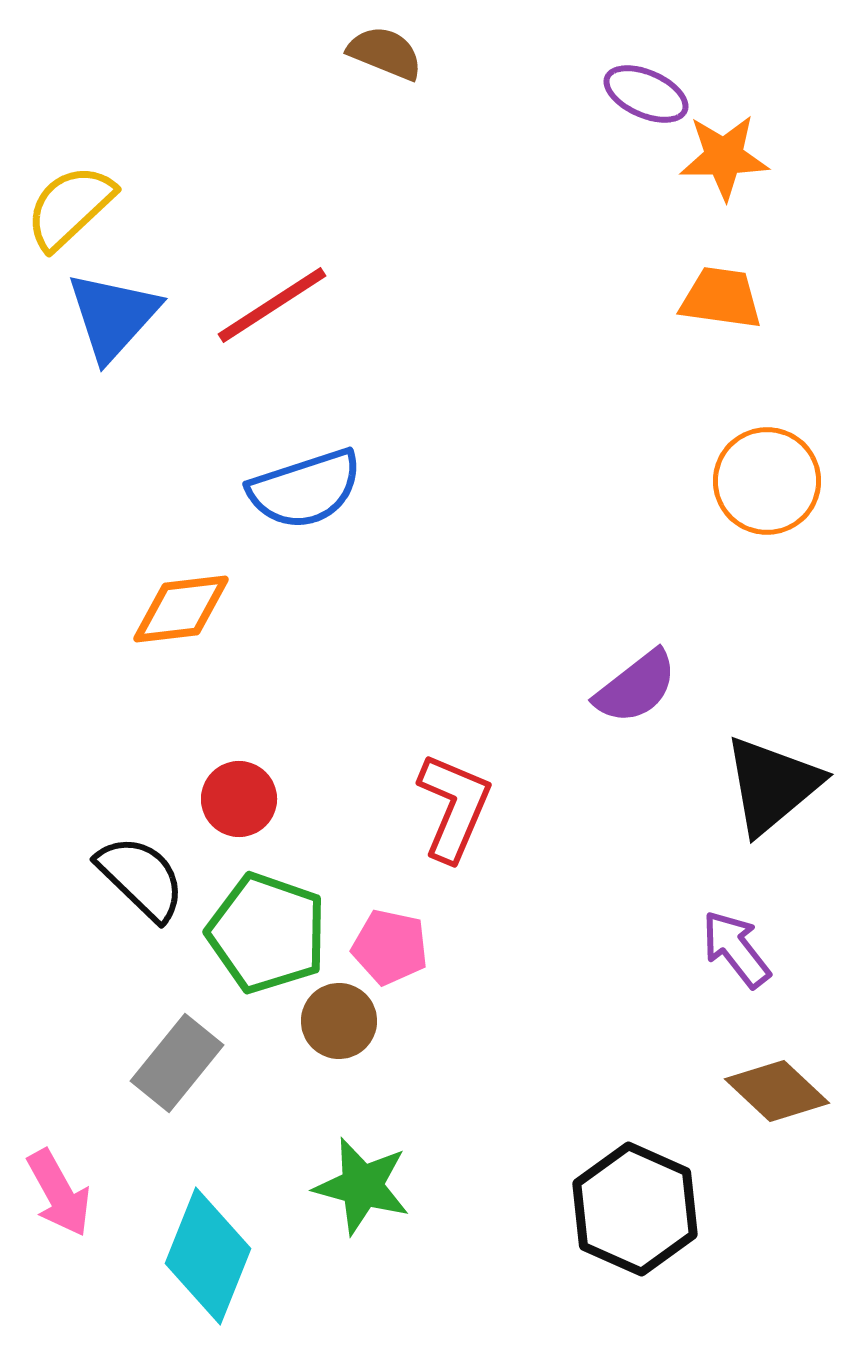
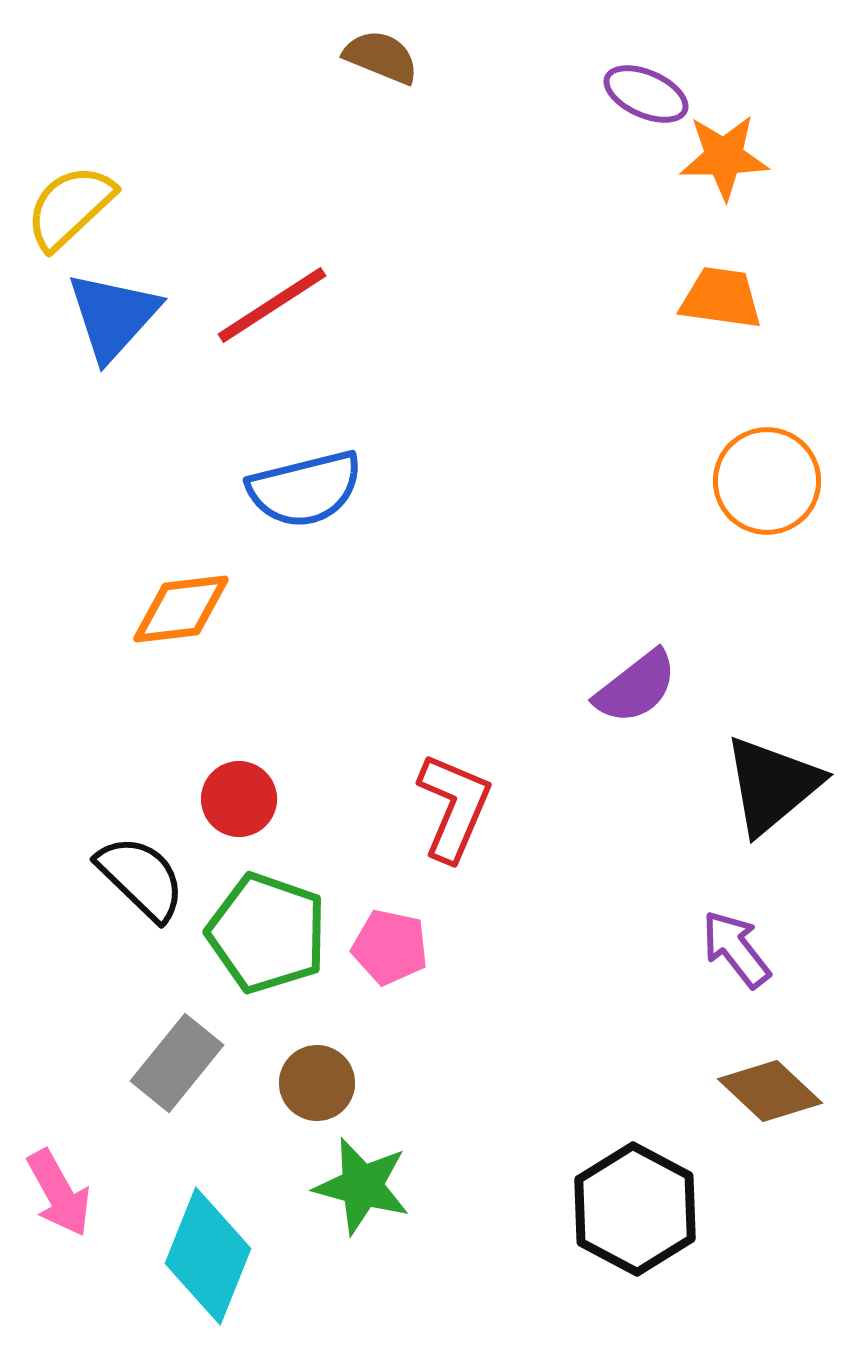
brown semicircle: moved 4 px left, 4 px down
blue semicircle: rotated 4 degrees clockwise
brown circle: moved 22 px left, 62 px down
brown diamond: moved 7 px left
black hexagon: rotated 4 degrees clockwise
